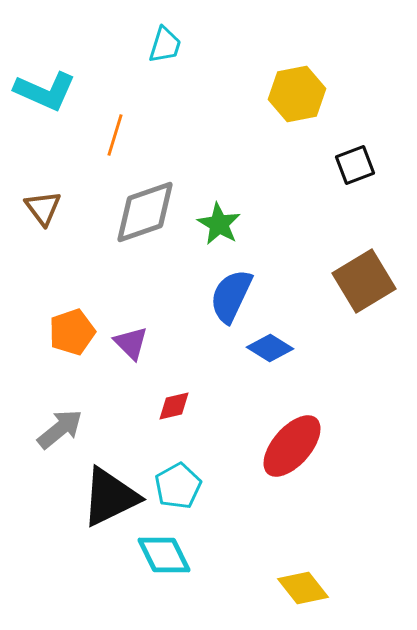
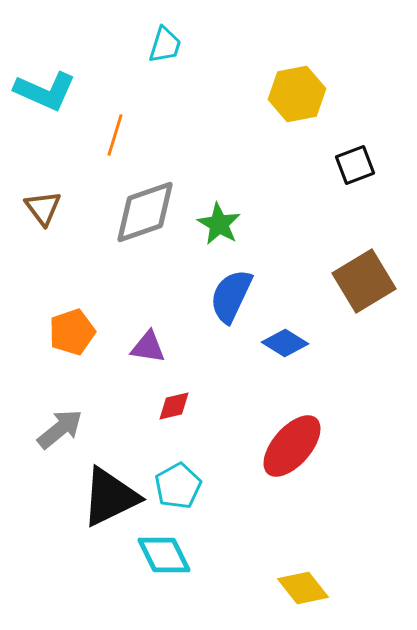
purple triangle: moved 17 px right, 4 px down; rotated 36 degrees counterclockwise
blue diamond: moved 15 px right, 5 px up
